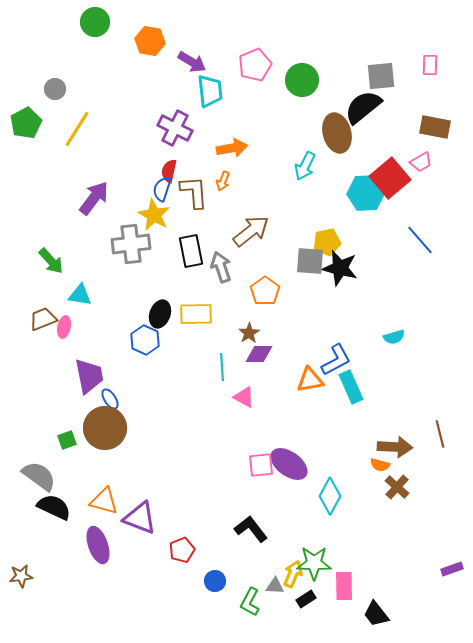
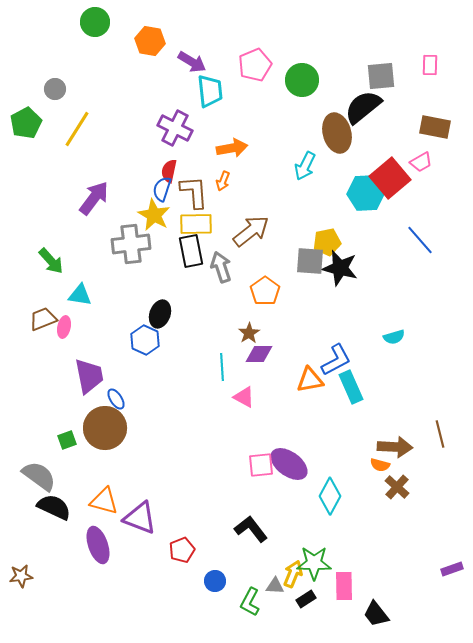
yellow rectangle at (196, 314): moved 90 px up
blue ellipse at (110, 399): moved 6 px right
